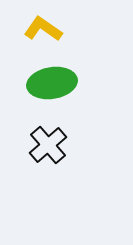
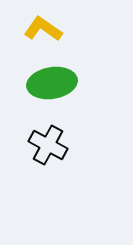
black cross: rotated 21 degrees counterclockwise
